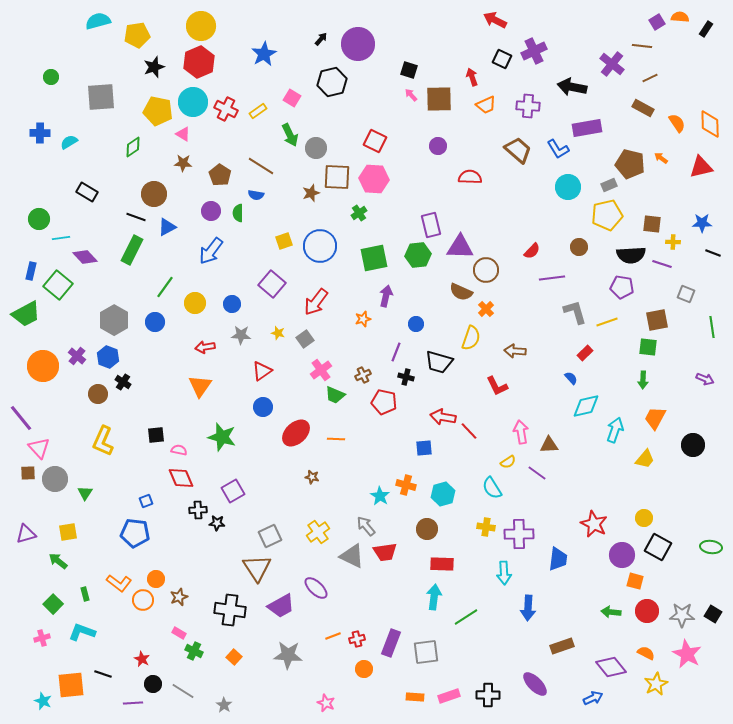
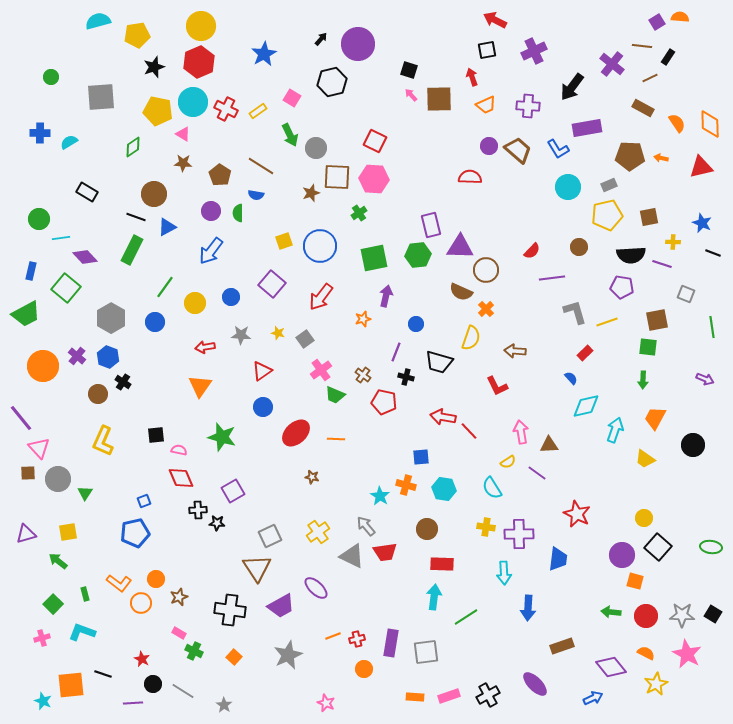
black rectangle at (706, 29): moved 38 px left, 28 px down
black square at (502, 59): moved 15 px left, 9 px up; rotated 36 degrees counterclockwise
black arrow at (572, 87): rotated 64 degrees counterclockwise
purple circle at (438, 146): moved 51 px right
orange arrow at (661, 158): rotated 24 degrees counterclockwise
brown pentagon at (630, 164): moved 8 px up; rotated 12 degrees counterclockwise
blue star at (702, 223): rotated 24 degrees clockwise
brown square at (652, 224): moved 3 px left, 7 px up; rotated 18 degrees counterclockwise
green square at (58, 285): moved 8 px right, 3 px down
red arrow at (316, 302): moved 5 px right, 5 px up
blue circle at (232, 304): moved 1 px left, 7 px up
gray hexagon at (114, 320): moved 3 px left, 2 px up
brown cross at (363, 375): rotated 28 degrees counterclockwise
blue square at (424, 448): moved 3 px left, 9 px down
yellow trapezoid at (645, 459): rotated 85 degrees clockwise
gray circle at (55, 479): moved 3 px right
cyan hexagon at (443, 494): moved 1 px right, 5 px up; rotated 25 degrees clockwise
blue square at (146, 501): moved 2 px left
red star at (594, 524): moved 17 px left, 10 px up
blue pentagon at (135, 533): rotated 20 degrees counterclockwise
black square at (658, 547): rotated 12 degrees clockwise
orange circle at (143, 600): moved 2 px left, 3 px down
red circle at (647, 611): moved 1 px left, 5 px down
purple rectangle at (391, 643): rotated 12 degrees counterclockwise
gray star at (288, 655): rotated 28 degrees counterclockwise
black cross at (488, 695): rotated 30 degrees counterclockwise
